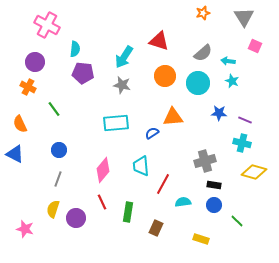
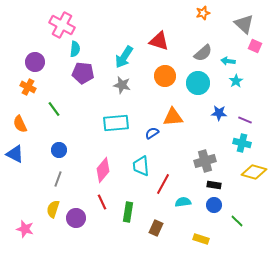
gray triangle at (244, 17): moved 7 px down; rotated 15 degrees counterclockwise
pink cross at (47, 25): moved 15 px right
cyan star at (232, 81): moved 4 px right; rotated 16 degrees clockwise
